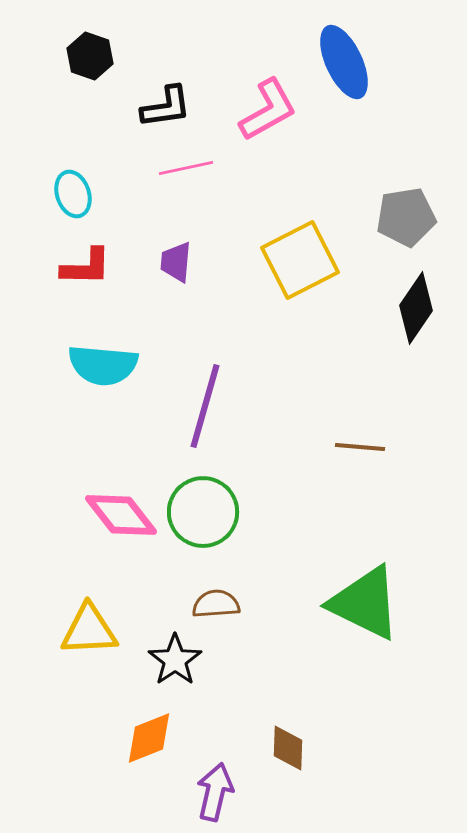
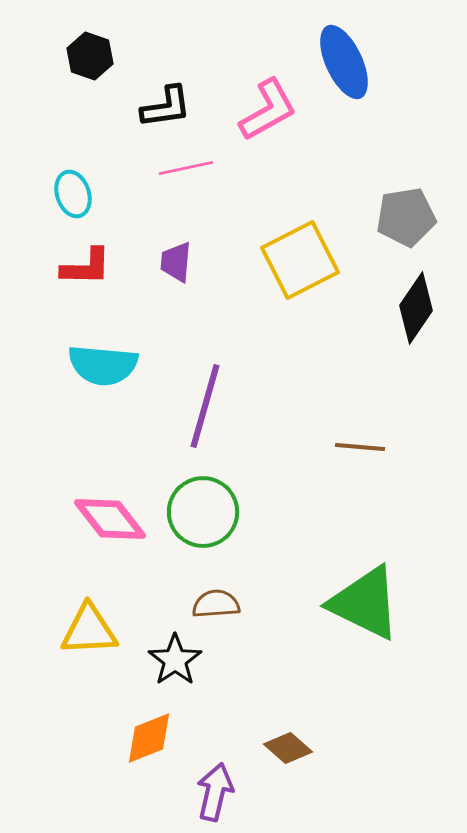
pink diamond: moved 11 px left, 4 px down
brown diamond: rotated 51 degrees counterclockwise
